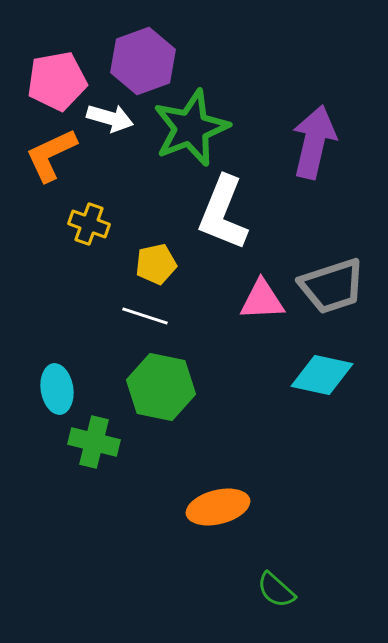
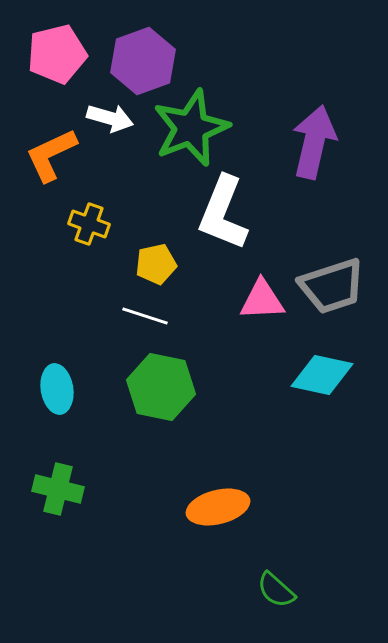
pink pentagon: moved 27 px up; rotated 4 degrees counterclockwise
green cross: moved 36 px left, 47 px down
